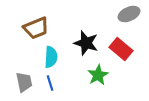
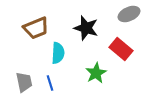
black star: moved 15 px up
cyan semicircle: moved 7 px right, 4 px up
green star: moved 2 px left, 2 px up
